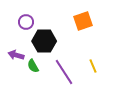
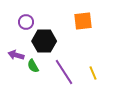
orange square: rotated 12 degrees clockwise
yellow line: moved 7 px down
